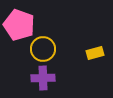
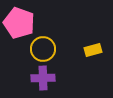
pink pentagon: moved 2 px up
yellow rectangle: moved 2 px left, 3 px up
